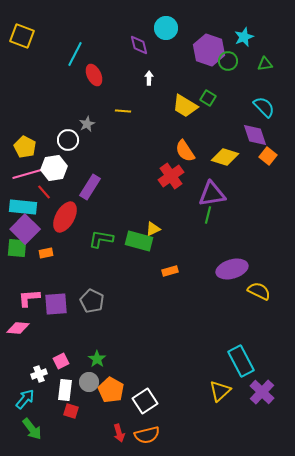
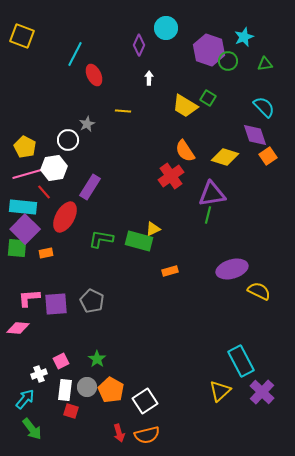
purple diamond at (139, 45): rotated 40 degrees clockwise
orange square at (268, 156): rotated 18 degrees clockwise
gray circle at (89, 382): moved 2 px left, 5 px down
